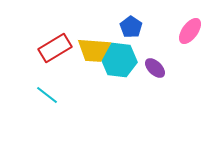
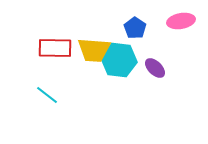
blue pentagon: moved 4 px right, 1 px down
pink ellipse: moved 9 px left, 10 px up; rotated 44 degrees clockwise
red rectangle: rotated 32 degrees clockwise
